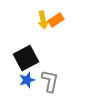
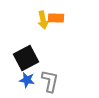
orange rectangle: moved 2 px up; rotated 35 degrees clockwise
blue star: rotated 28 degrees clockwise
